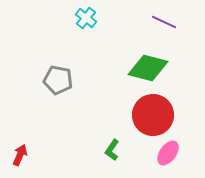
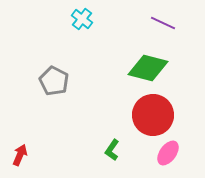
cyan cross: moved 4 px left, 1 px down
purple line: moved 1 px left, 1 px down
gray pentagon: moved 4 px left, 1 px down; rotated 16 degrees clockwise
